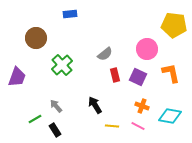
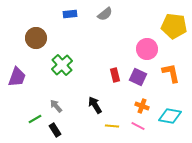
yellow pentagon: moved 1 px down
gray semicircle: moved 40 px up
